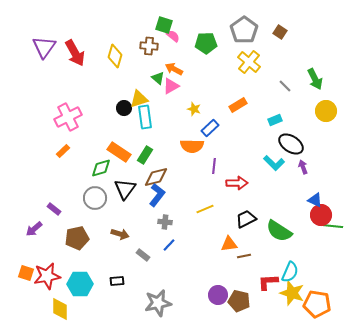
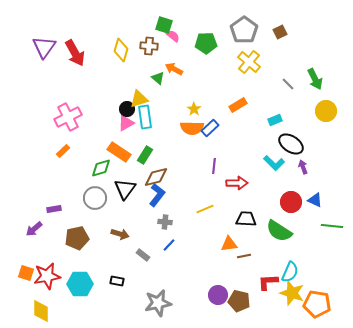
brown square at (280, 32): rotated 32 degrees clockwise
yellow diamond at (115, 56): moved 6 px right, 6 px up
pink triangle at (171, 86): moved 45 px left, 37 px down
gray line at (285, 86): moved 3 px right, 2 px up
black circle at (124, 108): moved 3 px right, 1 px down
yellow star at (194, 109): rotated 16 degrees clockwise
orange semicircle at (192, 146): moved 18 px up
purple rectangle at (54, 209): rotated 48 degrees counterclockwise
red circle at (321, 215): moved 30 px left, 13 px up
black trapezoid at (246, 219): rotated 30 degrees clockwise
black rectangle at (117, 281): rotated 16 degrees clockwise
yellow diamond at (60, 309): moved 19 px left, 2 px down
